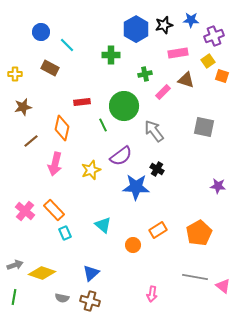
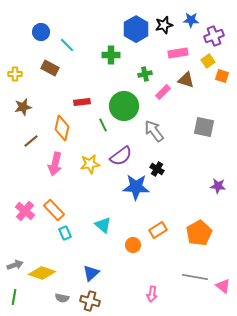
yellow star at (91, 170): moved 1 px left, 6 px up; rotated 12 degrees clockwise
